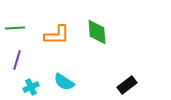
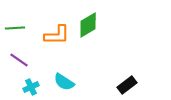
green diamond: moved 9 px left, 7 px up; rotated 64 degrees clockwise
purple line: moved 2 px right; rotated 72 degrees counterclockwise
